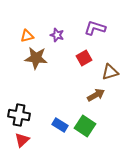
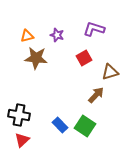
purple L-shape: moved 1 px left, 1 px down
brown arrow: rotated 18 degrees counterclockwise
blue rectangle: rotated 14 degrees clockwise
